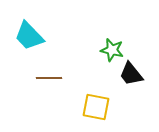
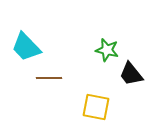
cyan trapezoid: moved 3 px left, 11 px down
green star: moved 5 px left
